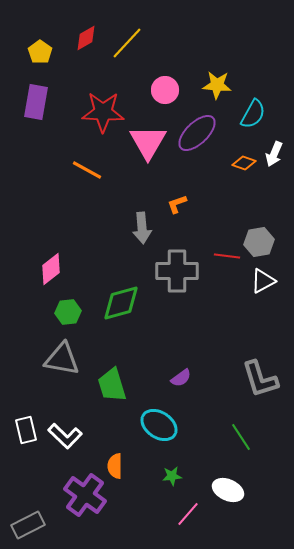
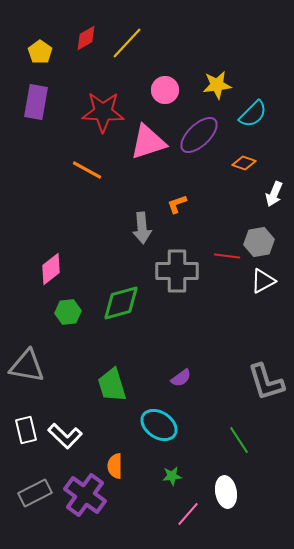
yellow star: rotated 12 degrees counterclockwise
cyan semicircle: rotated 16 degrees clockwise
purple ellipse: moved 2 px right, 2 px down
pink triangle: rotated 42 degrees clockwise
white arrow: moved 40 px down
gray triangle: moved 35 px left, 7 px down
gray L-shape: moved 6 px right, 3 px down
green line: moved 2 px left, 3 px down
white ellipse: moved 2 px left, 2 px down; rotated 56 degrees clockwise
gray rectangle: moved 7 px right, 32 px up
